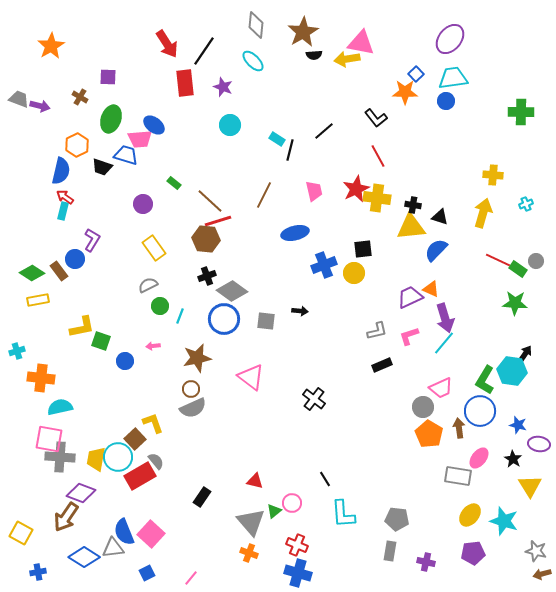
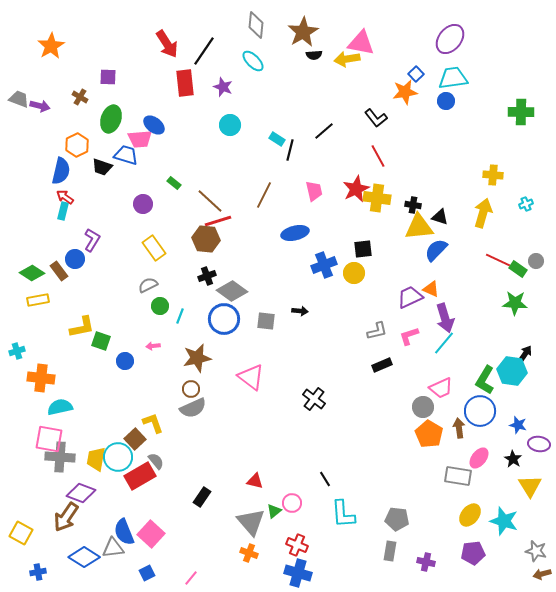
orange star at (405, 92): rotated 10 degrees counterclockwise
yellow triangle at (411, 227): moved 8 px right
